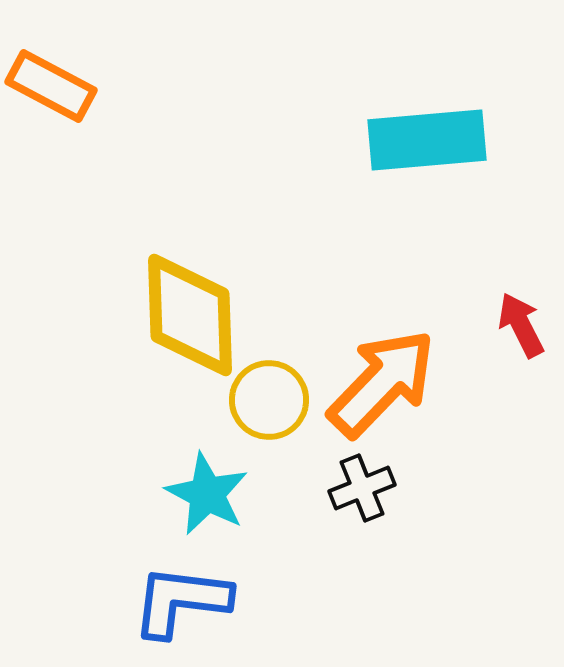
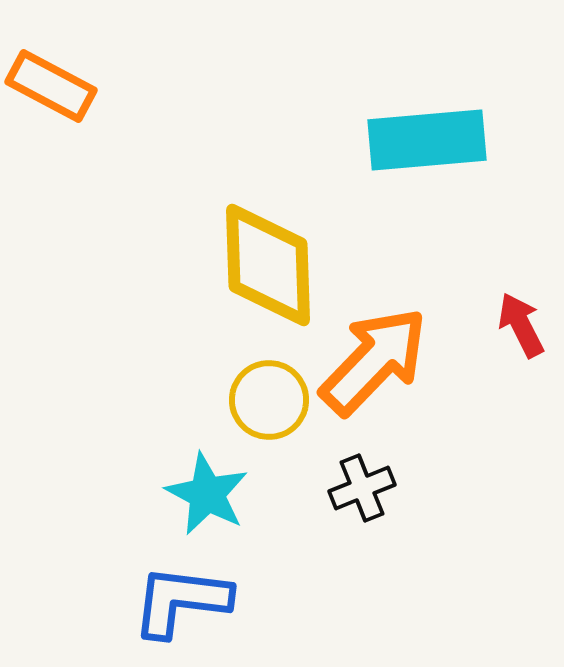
yellow diamond: moved 78 px right, 50 px up
orange arrow: moved 8 px left, 22 px up
